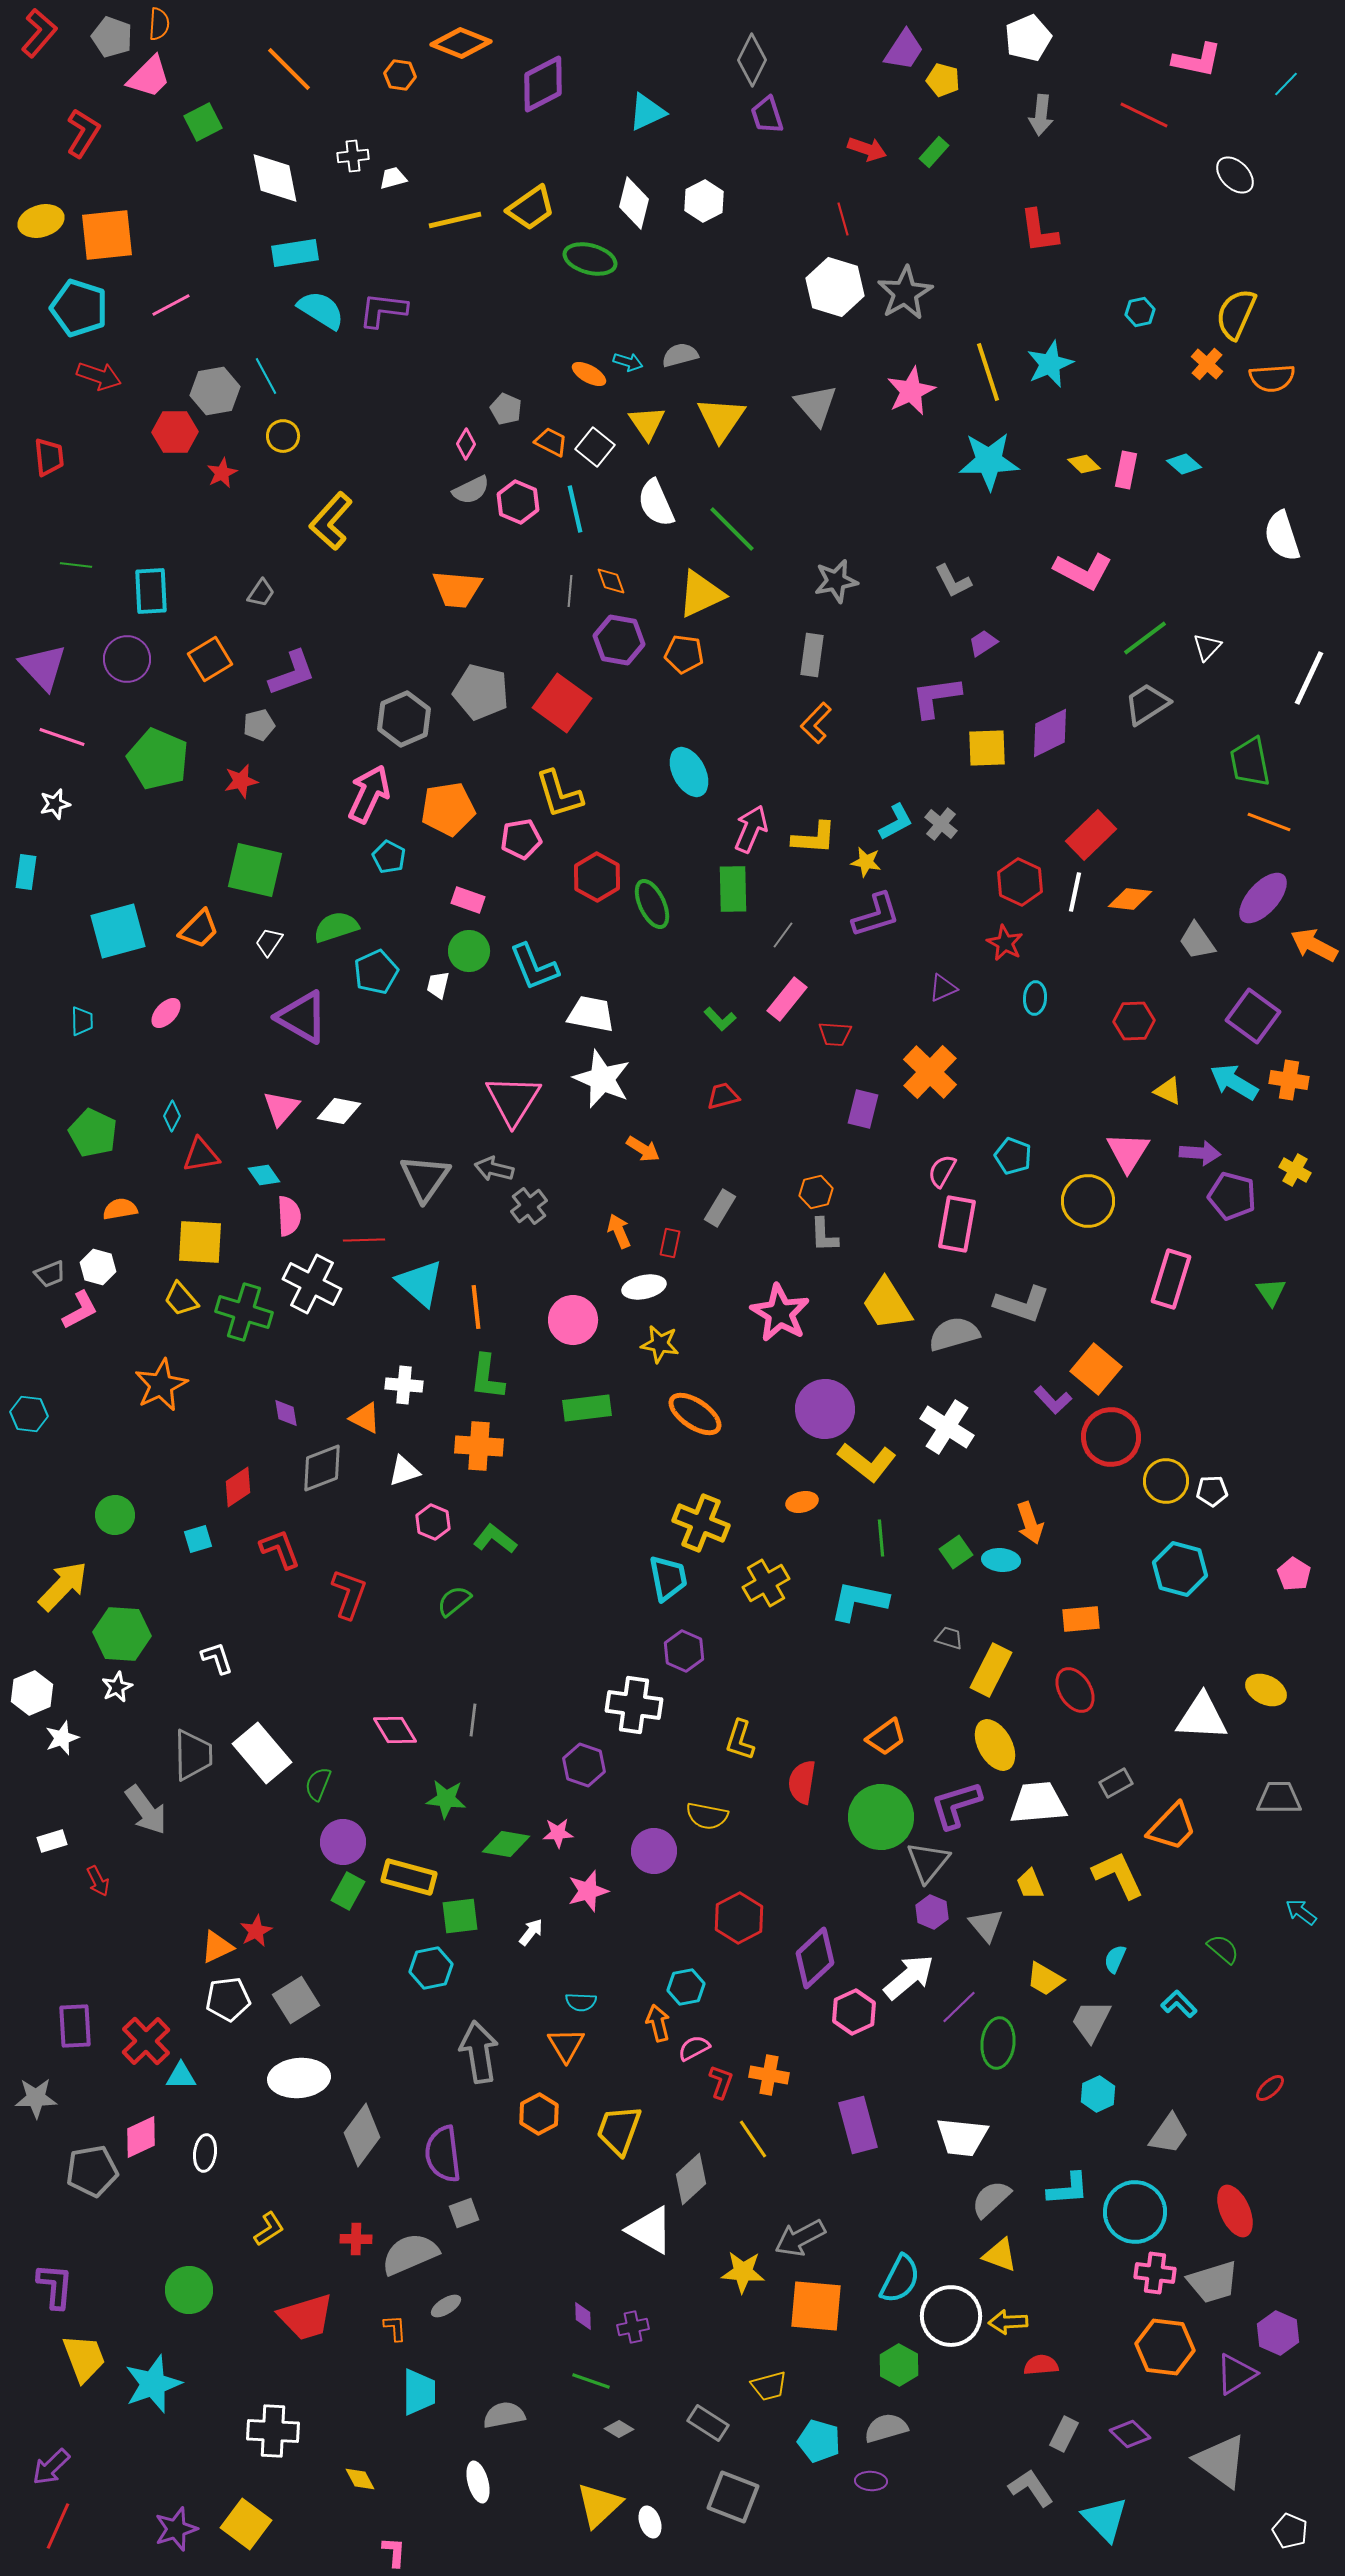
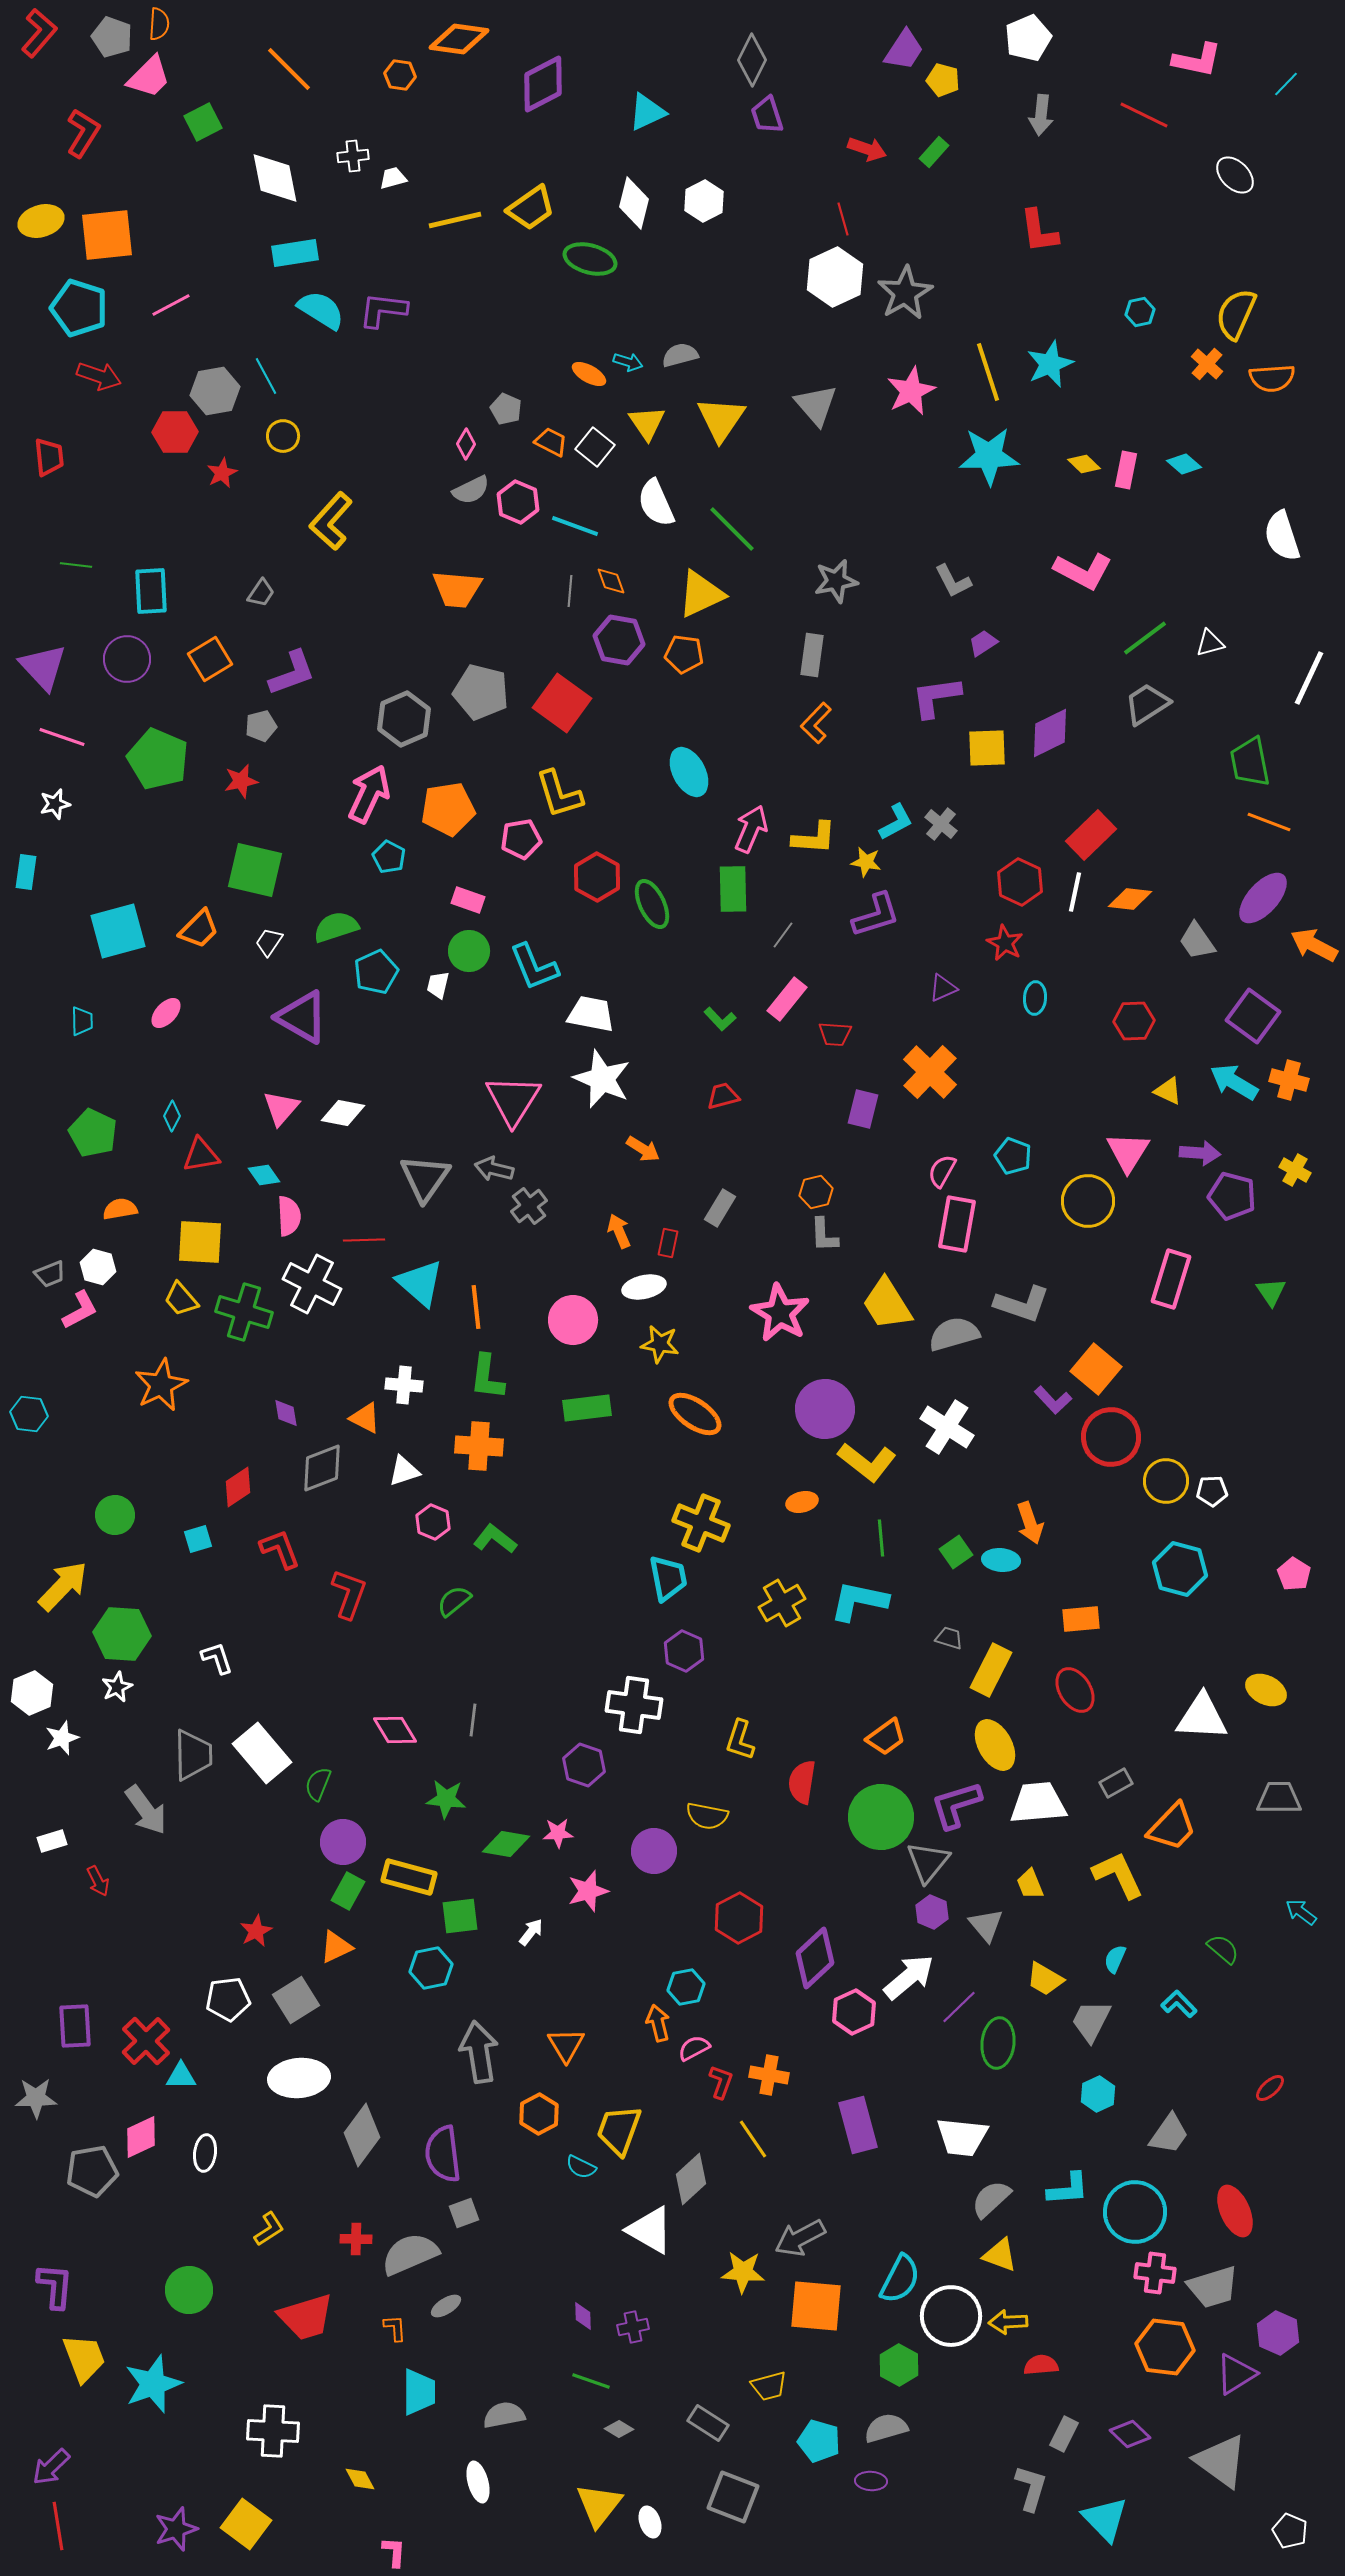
orange diamond at (461, 43): moved 2 px left, 4 px up; rotated 14 degrees counterclockwise
white hexagon at (835, 287): moved 10 px up; rotated 18 degrees clockwise
cyan star at (989, 461): moved 5 px up
cyan line at (575, 509): moved 17 px down; rotated 57 degrees counterclockwise
white triangle at (1207, 647): moved 3 px right, 4 px up; rotated 32 degrees clockwise
gray pentagon at (259, 725): moved 2 px right, 1 px down
orange cross at (1289, 1080): rotated 6 degrees clockwise
white diamond at (339, 1111): moved 4 px right, 2 px down
red rectangle at (670, 1243): moved 2 px left
yellow cross at (766, 1583): moved 16 px right, 20 px down
orange triangle at (217, 1947): moved 119 px right
cyan semicircle at (581, 2002): moved 165 px down; rotated 24 degrees clockwise
gray trapezoid at (1213, 2282): moved 5 px down
gray L-shape at (1031, 2488): rotated 51 degrees clockwise
yellow triangle at (599, 2505): rotated 9 degrees counterclockwise
red line at (58, 2526): rotated 33 degrees counterclockwise
